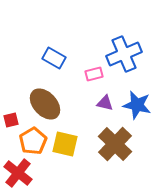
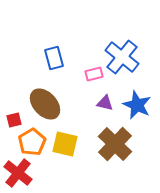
blue cross: moved 2 px left, 3 px down; rotated 28 degrees counterclockwise
blue rectangle: rotated 45 degrees clockwise
blue star: rotated 12 degrees clockwise
red square: moved 3 px right
orange pentagon: moved 1 px left, 1 px down
